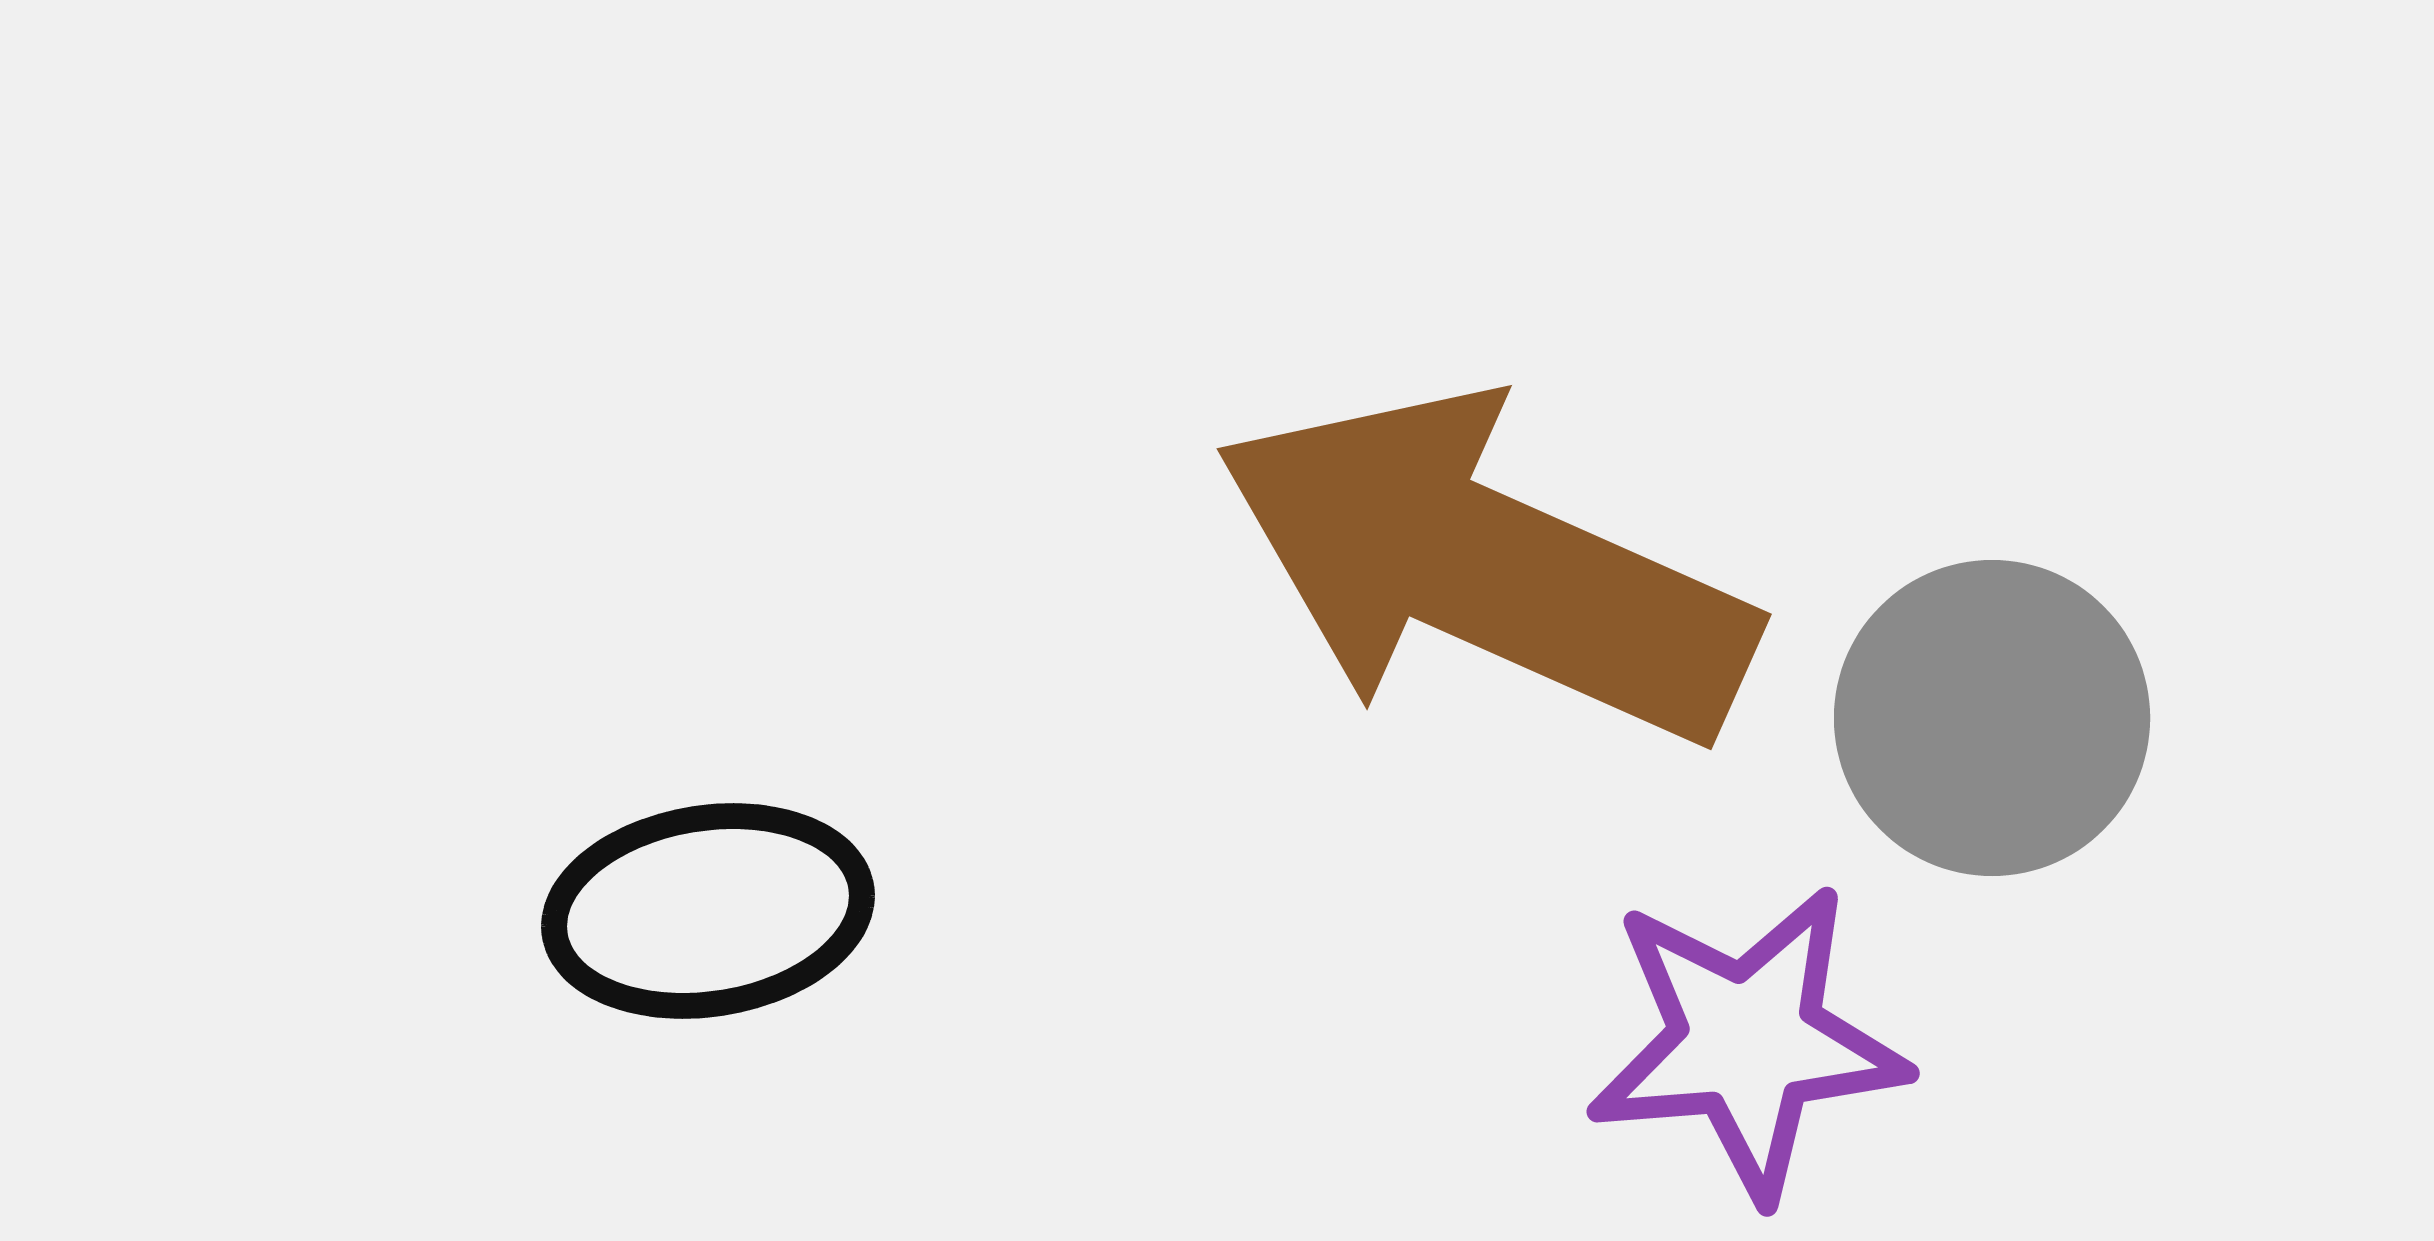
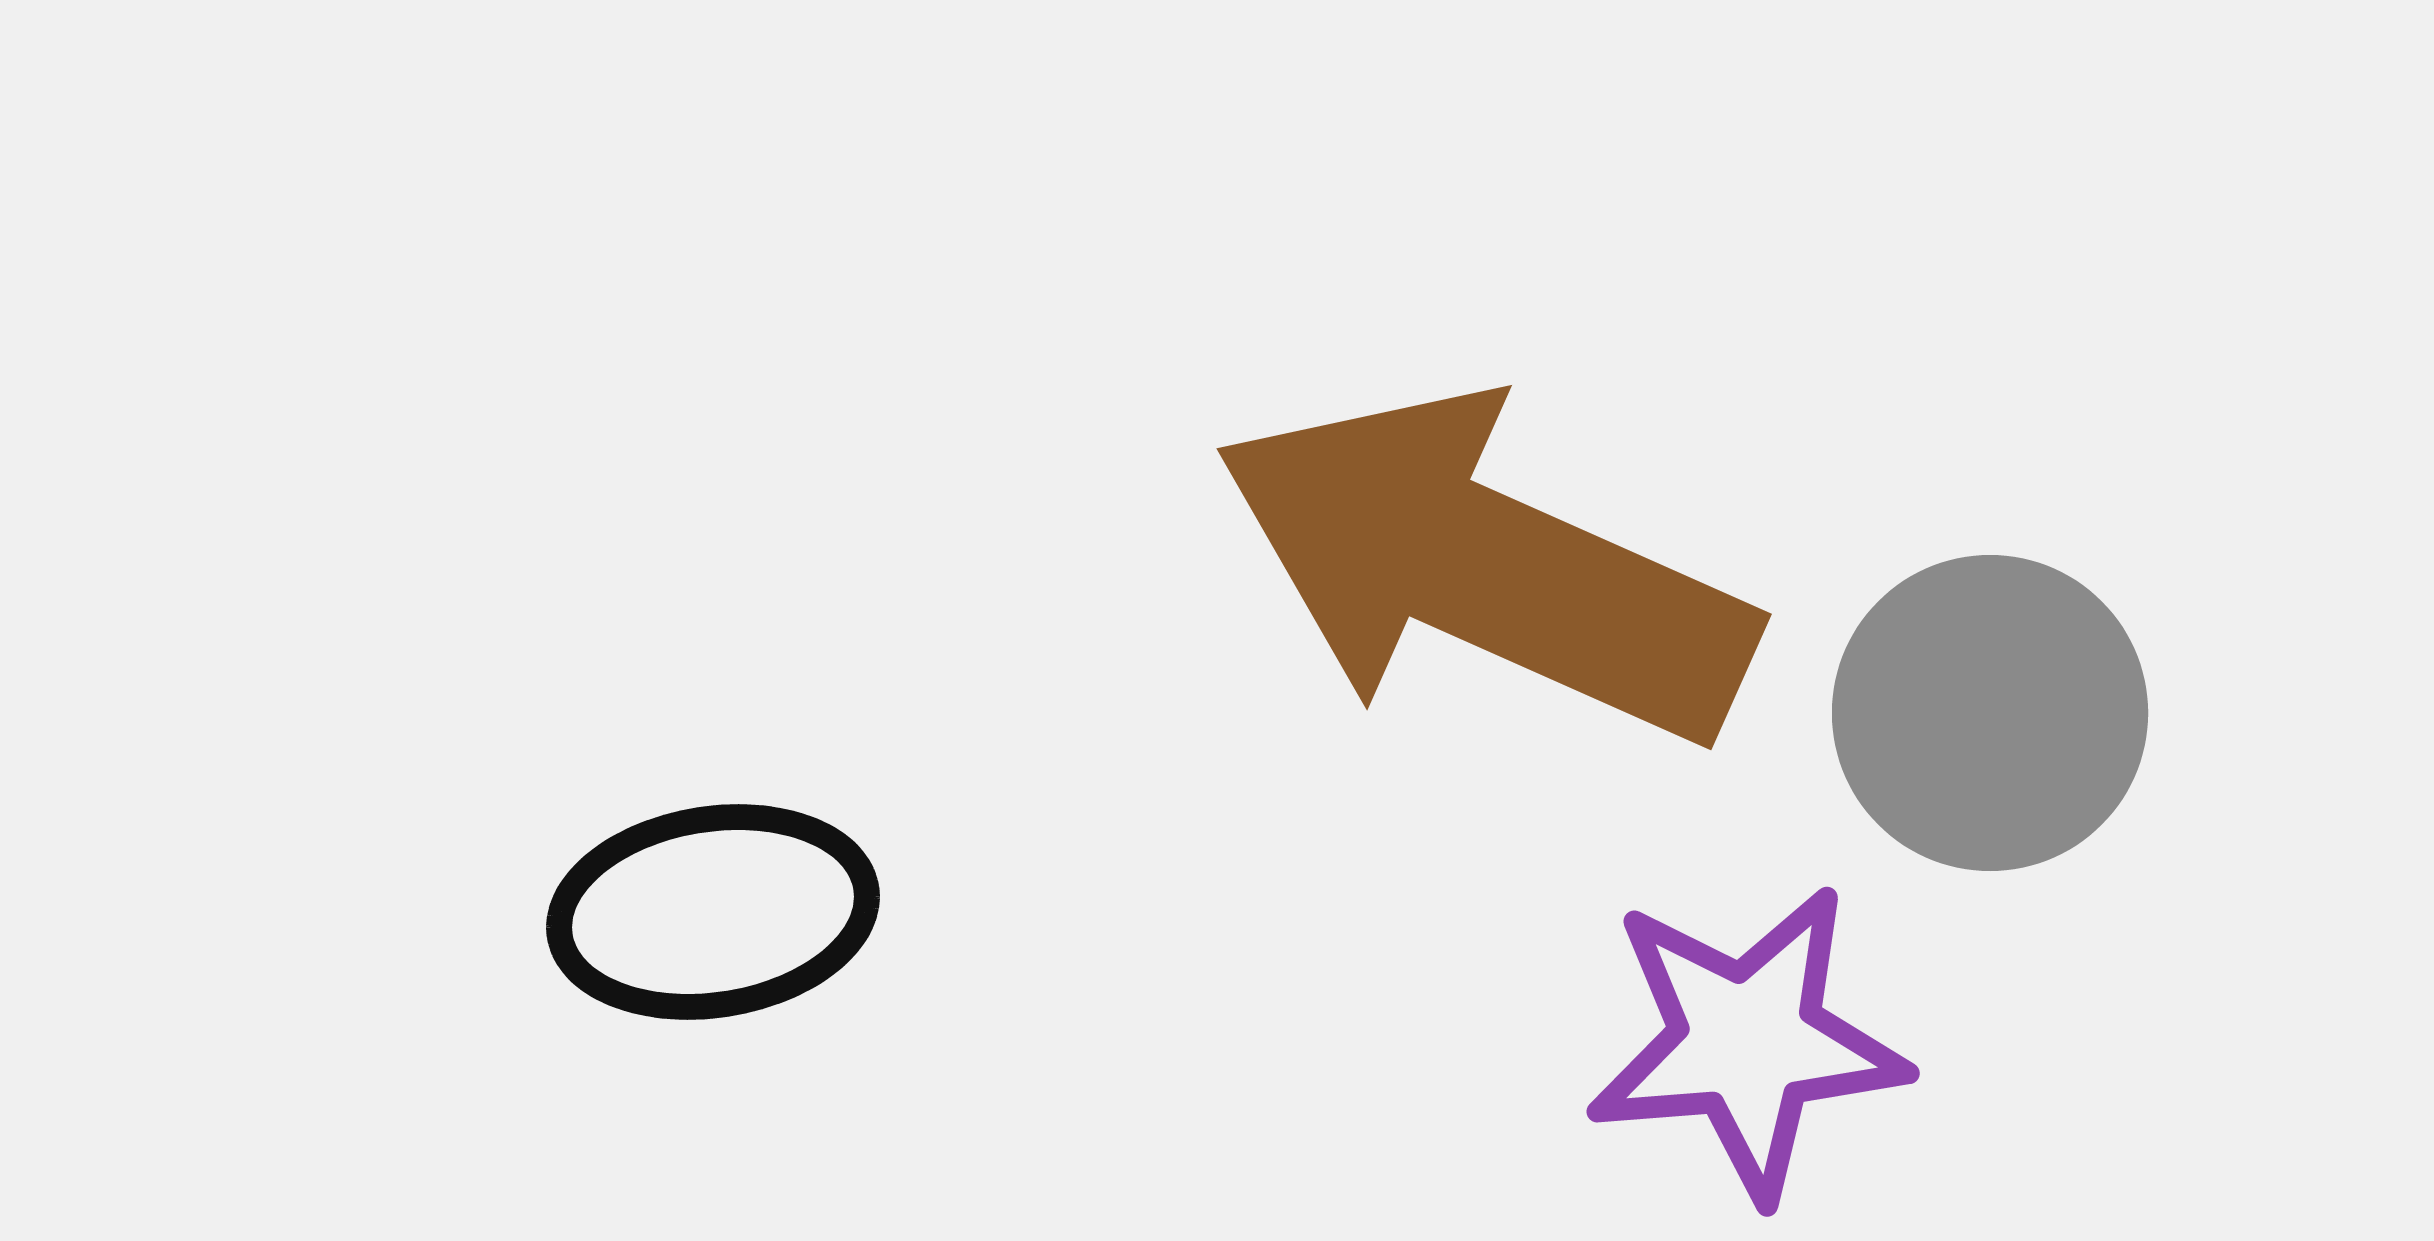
gray circle: moved 2 px left, 5 px up
black ellipse: moved 5 px right, 1 px down
